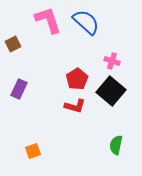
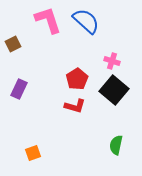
blue semicircle: moved 1 px up
black square: moved 3 px right, 1 px up
orange square: moved 2 px down
